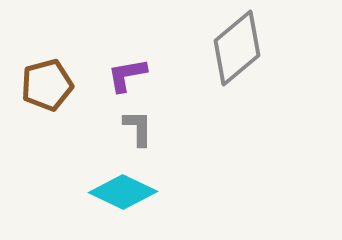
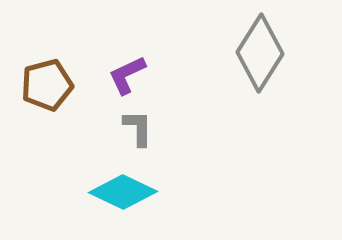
gray diamond: moved 23 px right, 5 px down; rotated 18 degrees counterclockwise
purple L-shape: rotated 15 degrees counterclockwise
